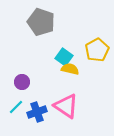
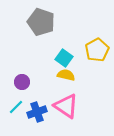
cyan square: moved 1 px down
yellow semicircle: moved 4 px left, 6 px down
